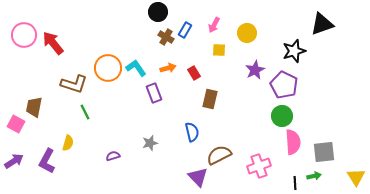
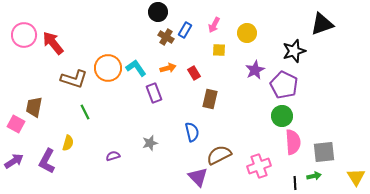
brown L-shape: moved 5 px up
